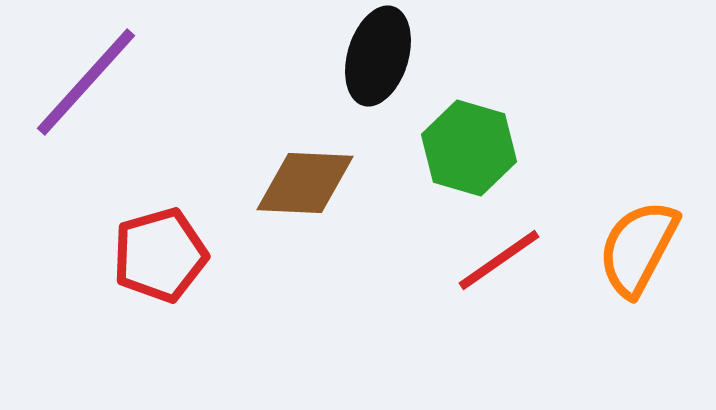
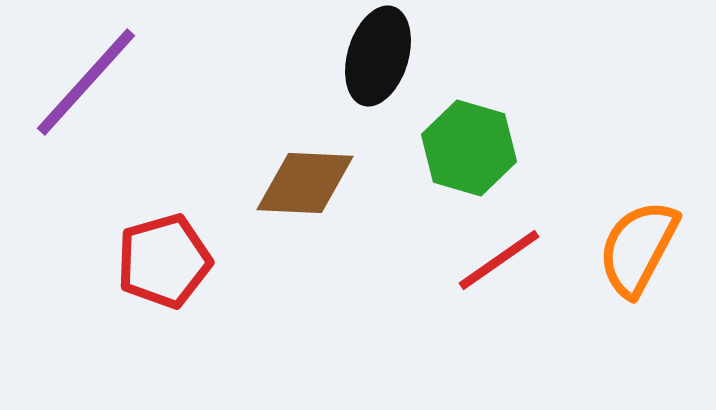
red pentagon: moved 4 px right, 6 px down
